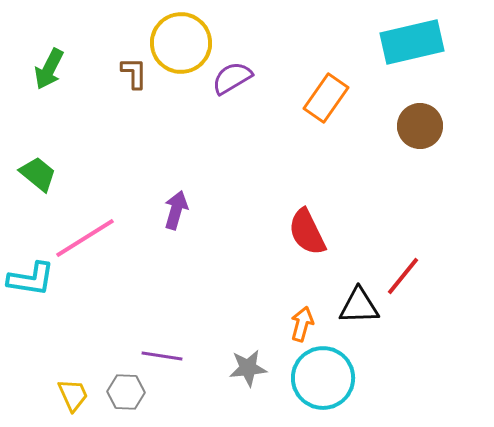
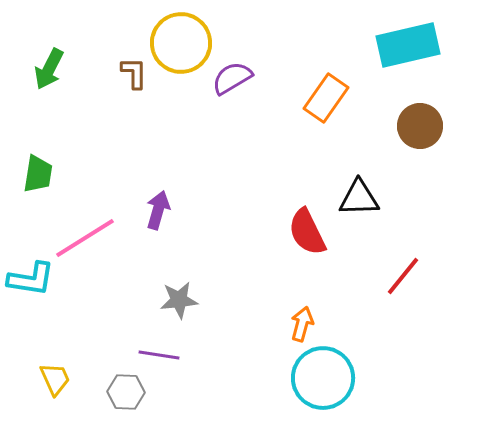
cyan rectangle: moved 4 px left, 3 px down
green trapezoid: rotated 60 degrees clockwise
purple arrow: moved 18 px left
black triangle: moved 108 px up
purple line: moved 3 px left, 1 px up
gray star: moved 69 px left, 68 px up
yellow trapezoid: moved 18 px left, 16 px up
